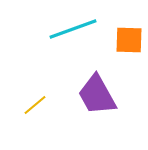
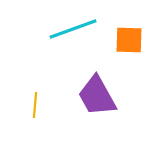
purple trapezoid: moved 1 px down
yellow line: rotated 45 degrees counterclockwise
